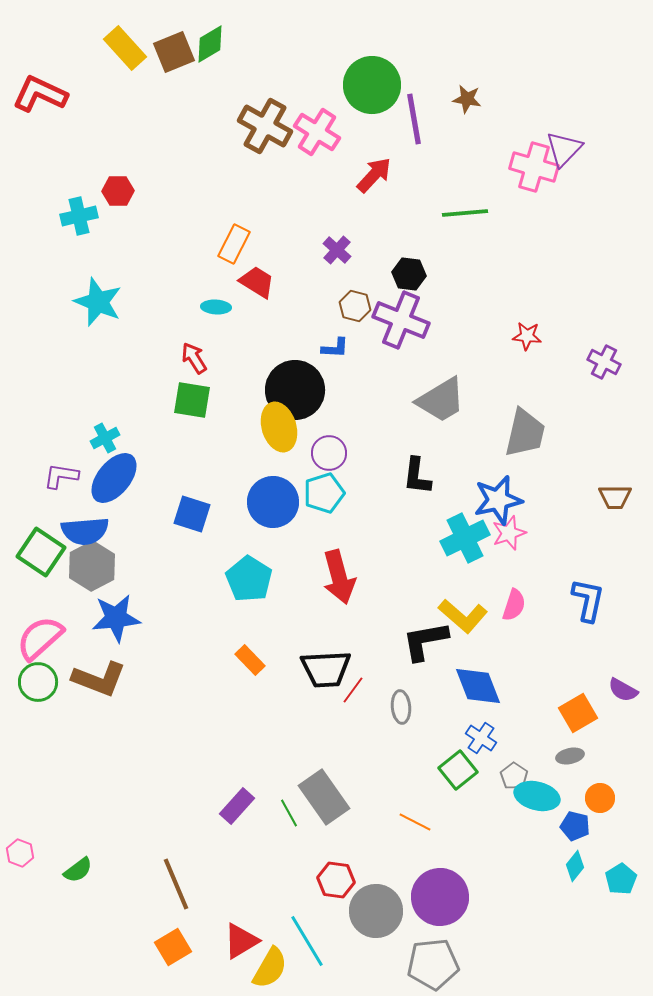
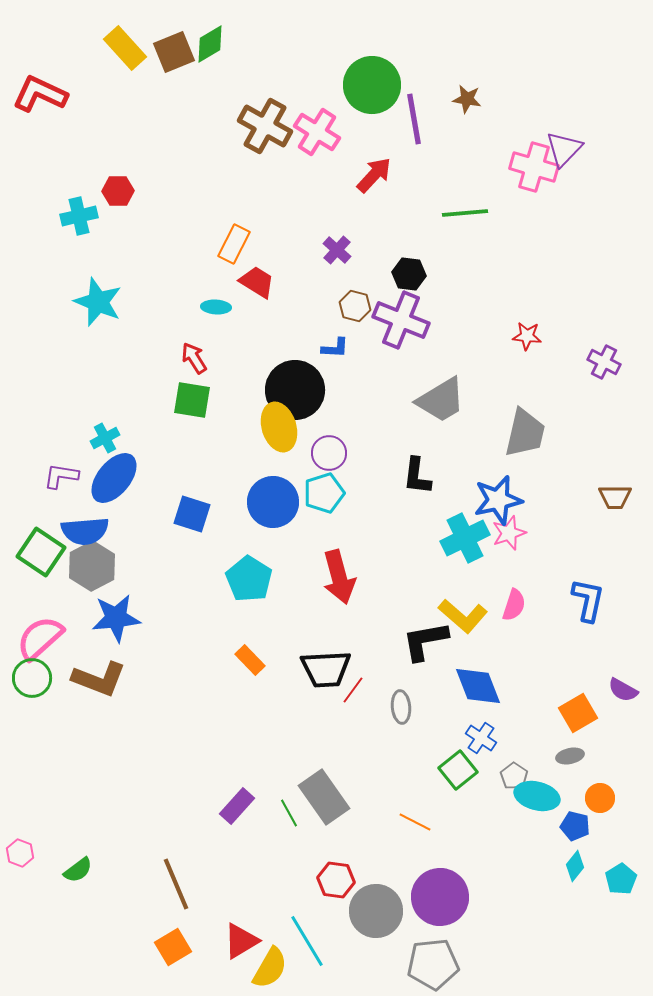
green circle at (38, 682): moved 6 px left, 4 px up
